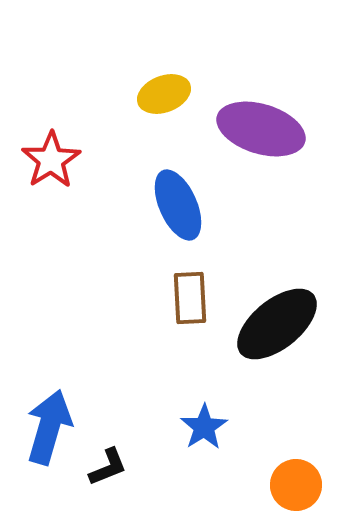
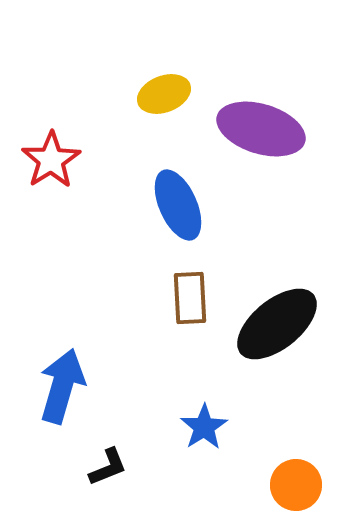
blue arrow: moved 13 px right, 41 px up
